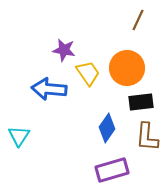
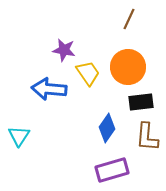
brown line: moved 9 px left, 1 px up
orange circle: moved 1 px right, 1 px up
